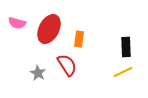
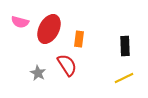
pink semicircle: moved 3 px right, 1 px up
black rectangle: moved 1 px left, 1 px up
yellow line: moved 1 px right, 6 px down
